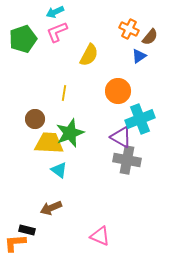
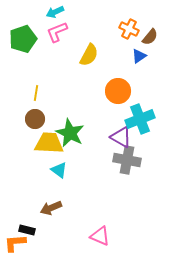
yellow line: moved 28 px left
green star: rotated 24 degrees counterclockwise
